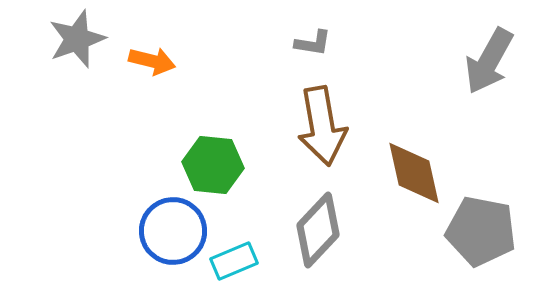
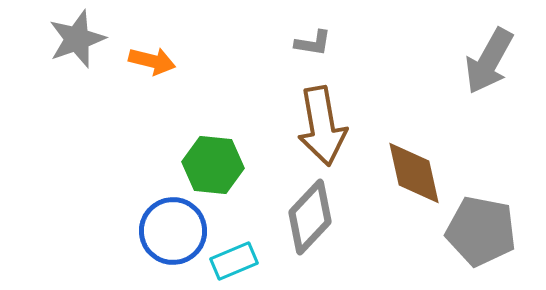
gray diamond: moved 8 px left, 13 px up
